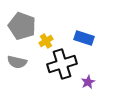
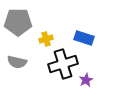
gray pentagon: moved 4 px left, 4 px up; rotated 20 degrees counterclockwise
yellow cross: moved 2 px up; rotated 16 degrees clockwise
black cross: moved 1 px right
purple star: moved 2 px left, 2 px up
